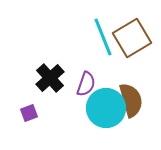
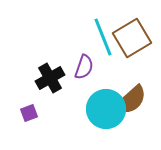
black cross: rotated 12 degrees clockwise
purple semicircle: moved 2 px left, 17 px up
brown semicircle: rotated 64 degrees clockwise
cyan circle: moved 1 px down
